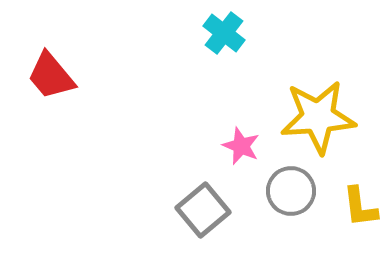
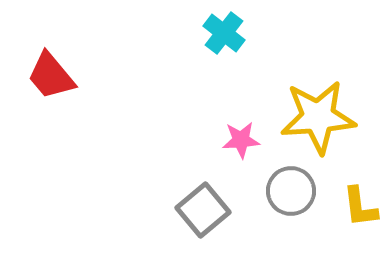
pink star: moved 6 px up; rotated 27 degrees counterclockwise
